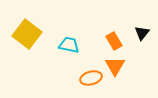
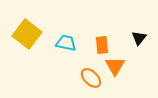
black triangle: moved 3 px left, 5 px down
orange rectangle: moved 12 px left, 4 px down; rotated 24 degrees clockwise
cyan trapezoid: moved 3 px left, 2 px up
orange ellipse: rotated 60 degrees clockwise
